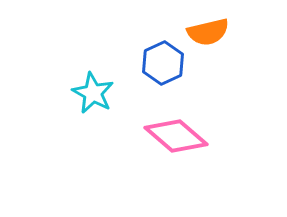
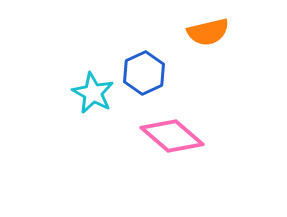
blue hexagon: moved 19 px left, 10 px down
pink diamond: moved 4 px left
